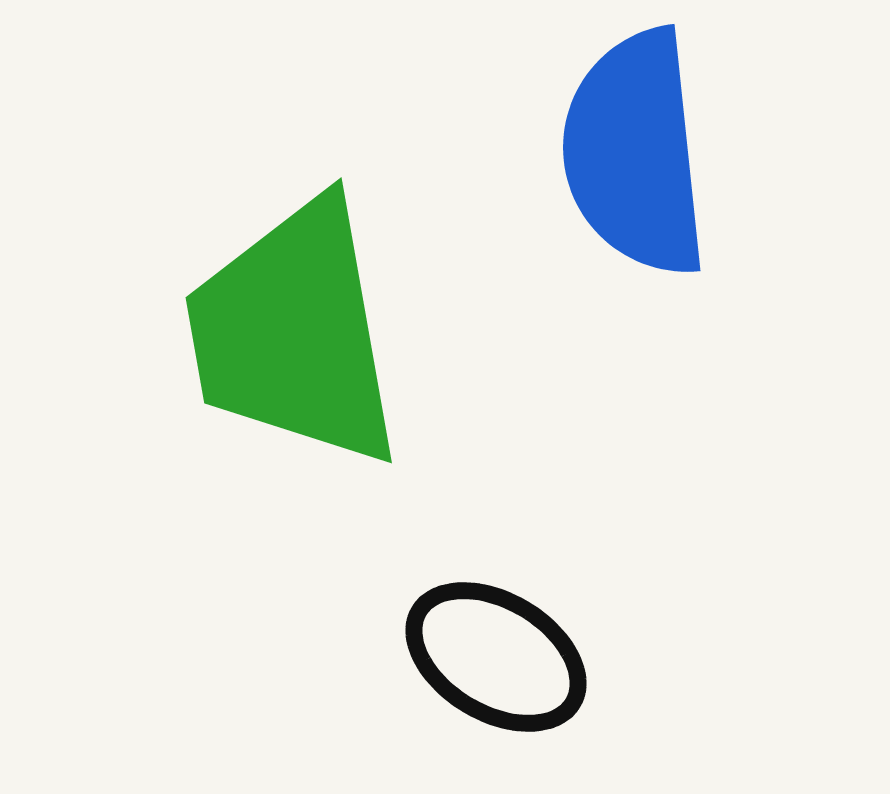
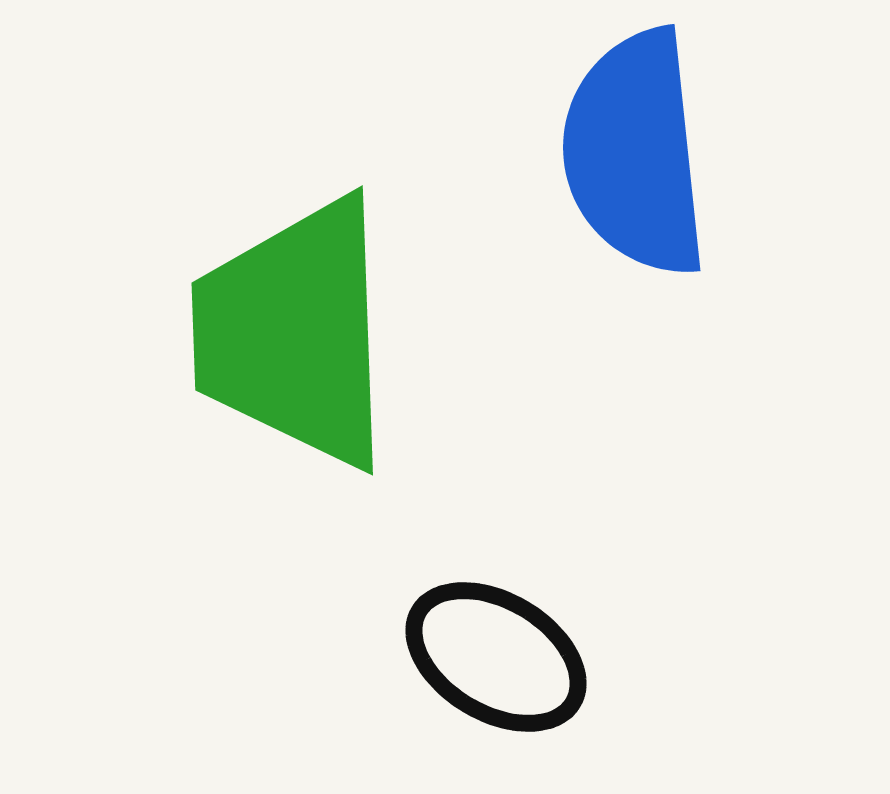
green trapezoid: rotated 8 degrees clockwise
